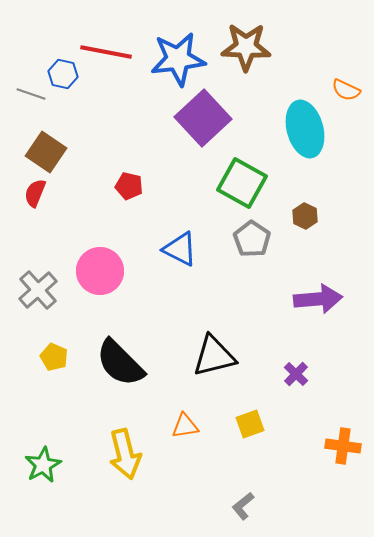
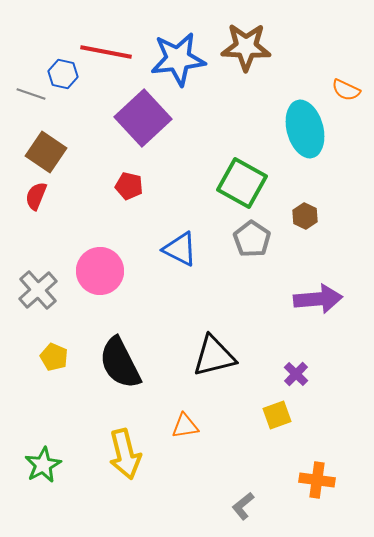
purple square: moved 60 px left
red semicircle: moved 1 px right, 3 px down
black semicircle: rotated 18 degrees clockwise
yellow square: moved 27 px right, 9 px up
orange cross: moved 26 px left, 34 px down
